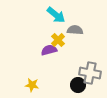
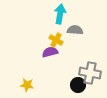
cyan arrow: moved 4 px right, 1 px up; rotated 120 degrees counterclockwise
yellow cross: moved 2 px left; rotated 16 degrees counterclockwise
purple semicircle: moved 1 px right, 2 px down
yellow star: moved 5 px left
